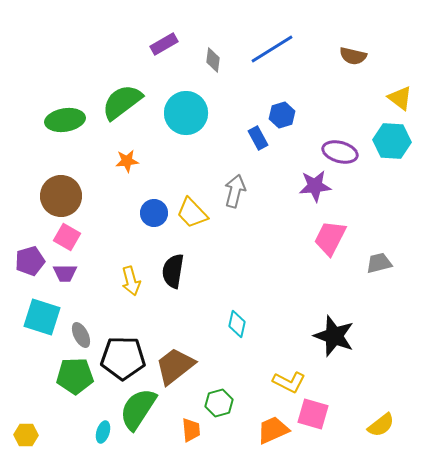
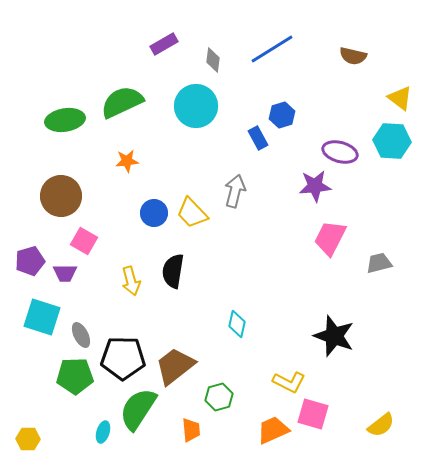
green semicircle at (122, 102): rotated 12 degrees clockwise
cyan circle at (186, 113): moved 10 px right, 7 px up
pink square at (67, 237): moved 17 px right, 4 px down
green hexagon at (219, 403): moved 6 px up
yellow hexagon at (26, 435): moved 2 px right, 4 px down
